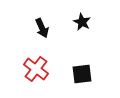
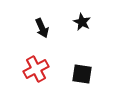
red cross: rotated 25 degrees clockwise
black square: rotated 15 degrees clockwise
